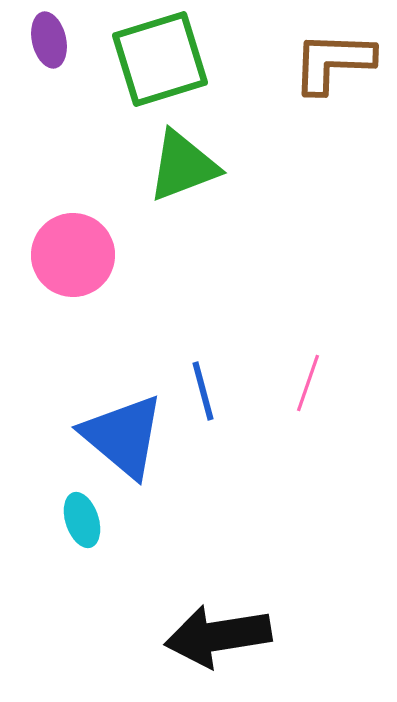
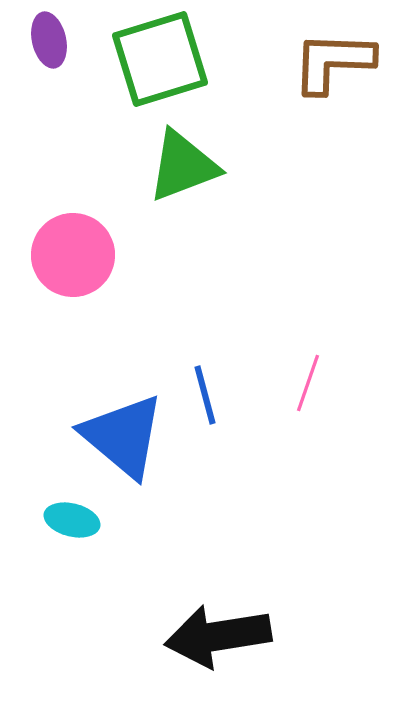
blue line: moved 2 px right, 4 px down
cyan ellipse: moved 10 px left; rotated 58 degrees counterclockwise
